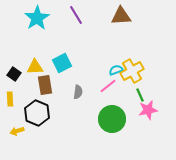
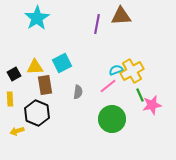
purple line: moved 21 px right, 9 px down; rotated 42 degrees clockwise
black square: rotated 24 degrees clockwise
pink star: moved 4 px right, 5 px up
